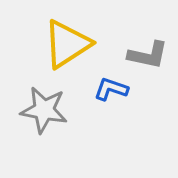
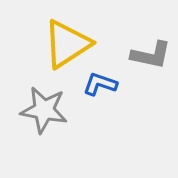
gray L-shape: moved 3 px right
blue L-shape: moved 11 px left, 5 px up
